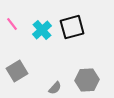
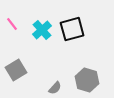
black square: moved 2 px down
gray square: moved 1 px left, 1 px up
gray hexagon: rotated 20 degrees clockwise
